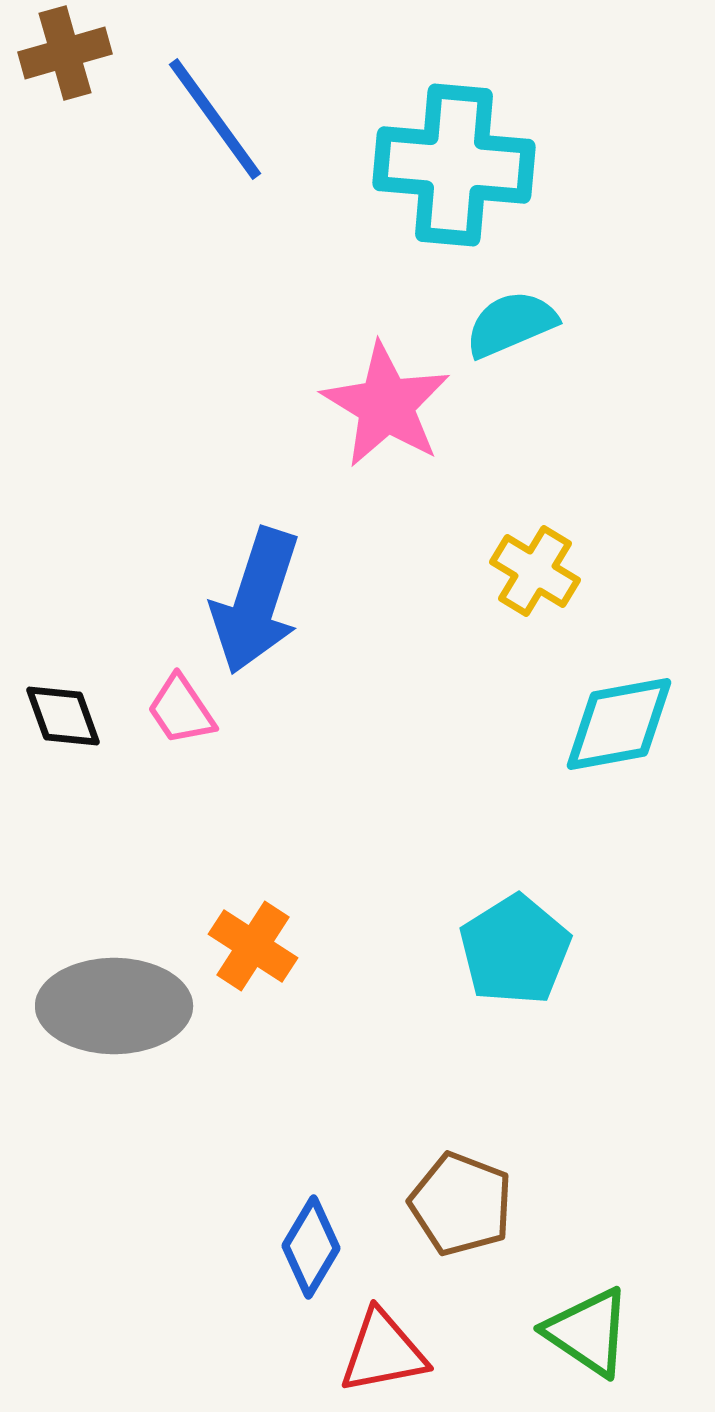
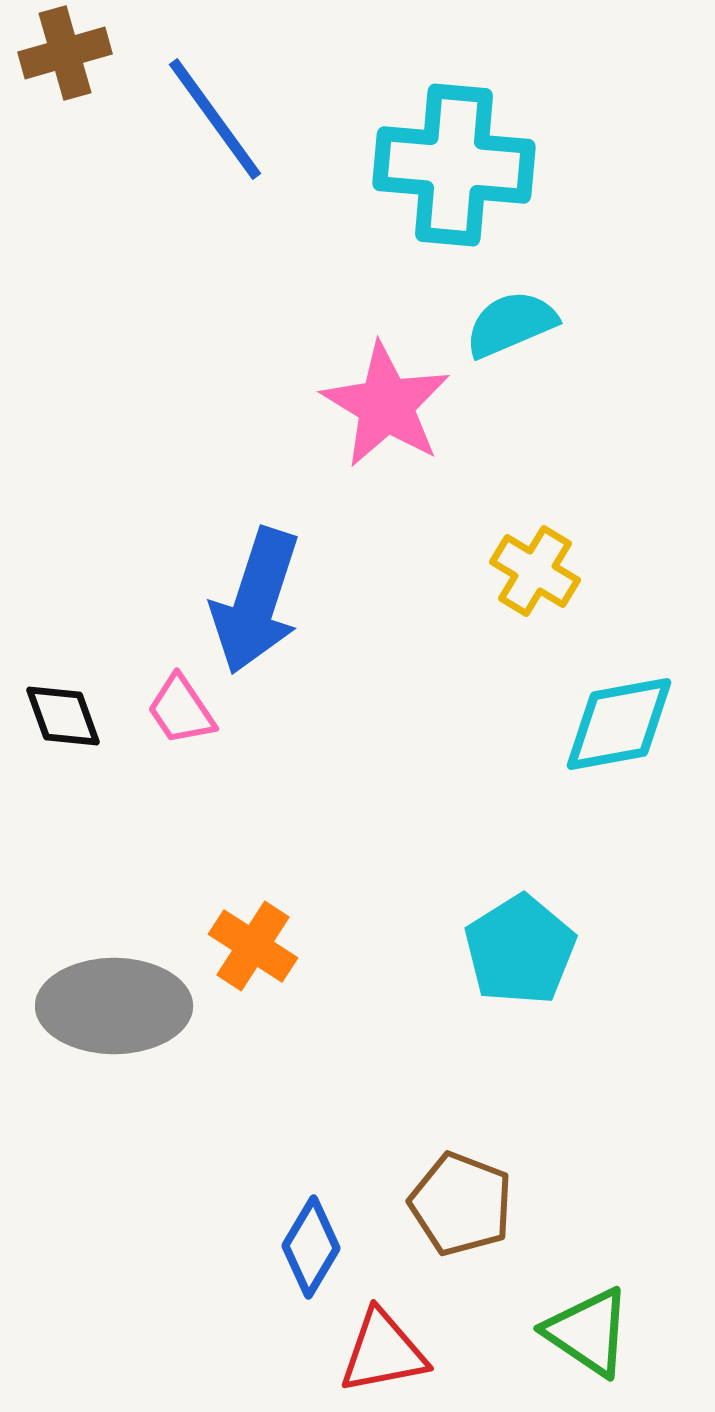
cyan pentagon: moved 5 px right
